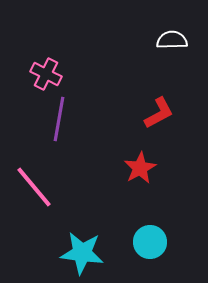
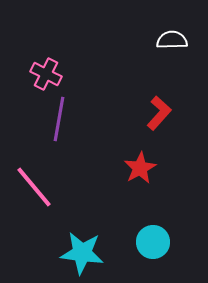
red L-shape: rotated 20 degrees counterclockwise
cyan circle: moved 3 px right
